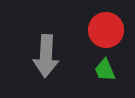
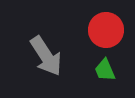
gray arrow: rotated 36 degrees counterclockwise
